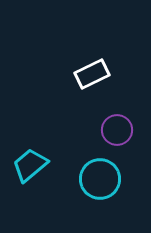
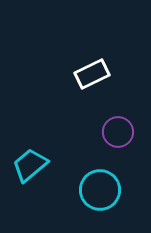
purple circle: moved 1 px right, 2 px down
cyan circle: moved 11 px down
